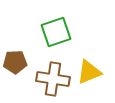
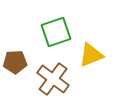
yellow triangle: moved 2 px right, 17 px up
brown cross: rotated 28 degrees clockwise
